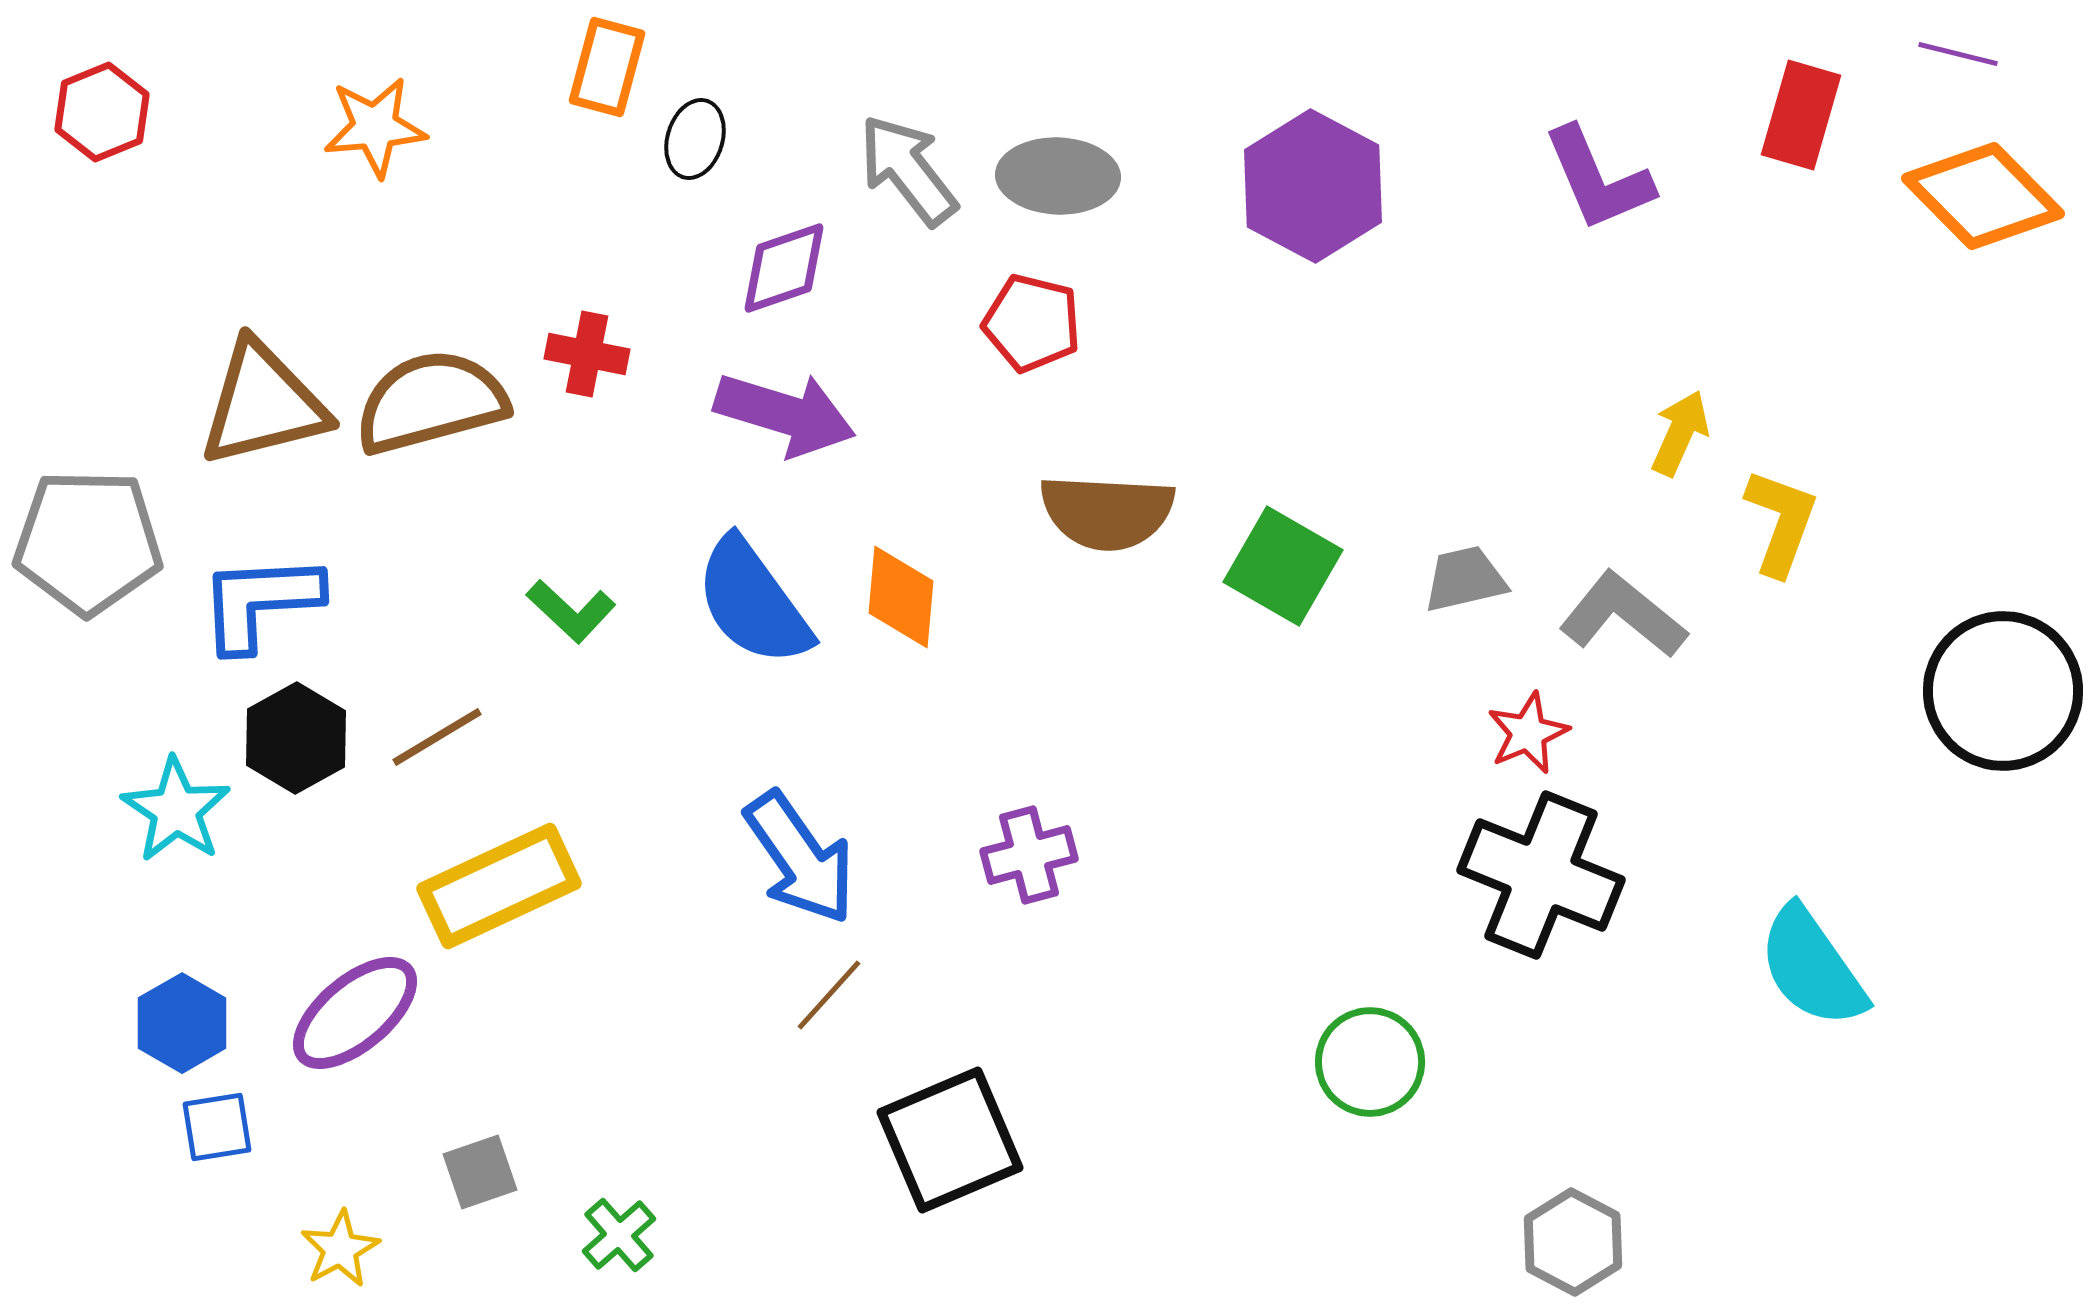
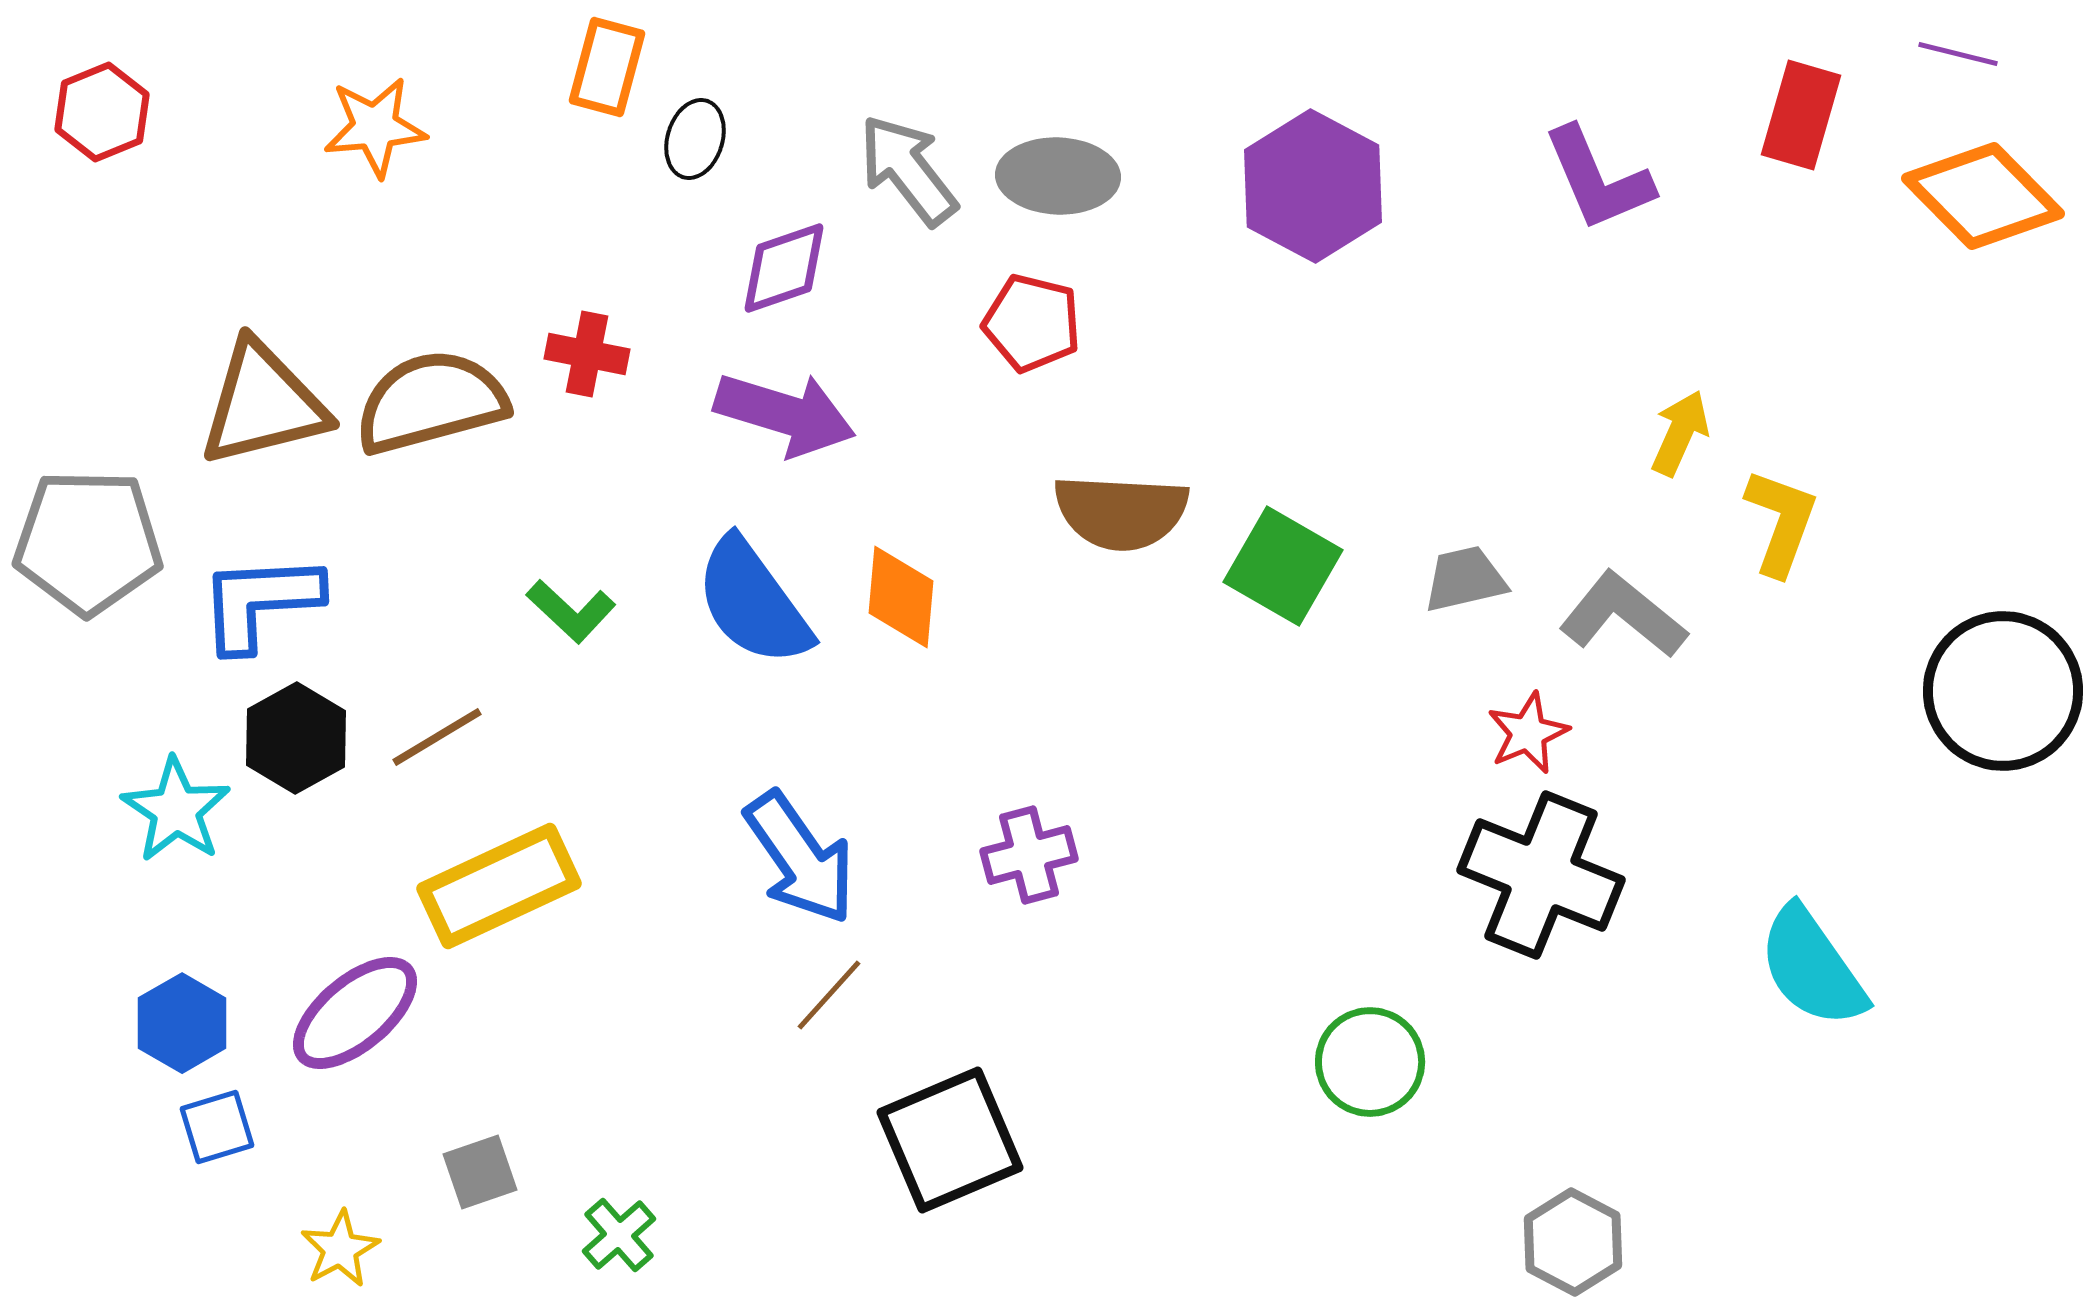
brown semicircle at (1107, 512): moved 14 px right
blue square at (217, 1127): rotated 8 degrees counterclockwise
